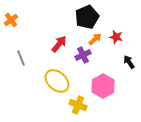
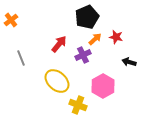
black arrow: rotated 40 degrees counterclockwise
